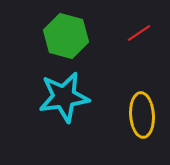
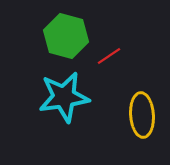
red line: moved 30 px left, 23 px down
